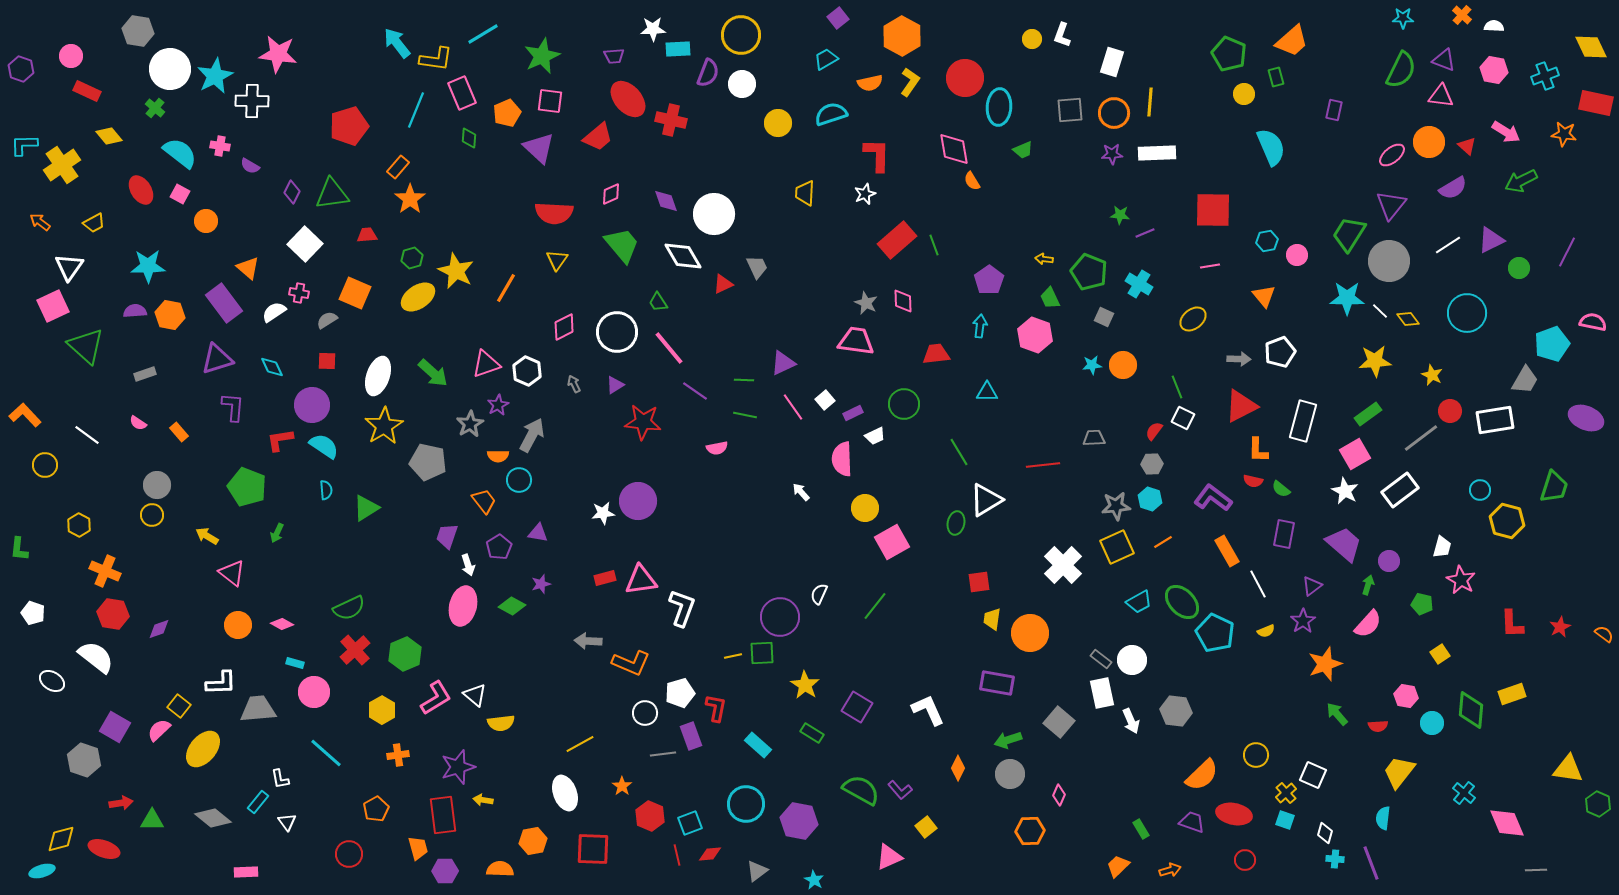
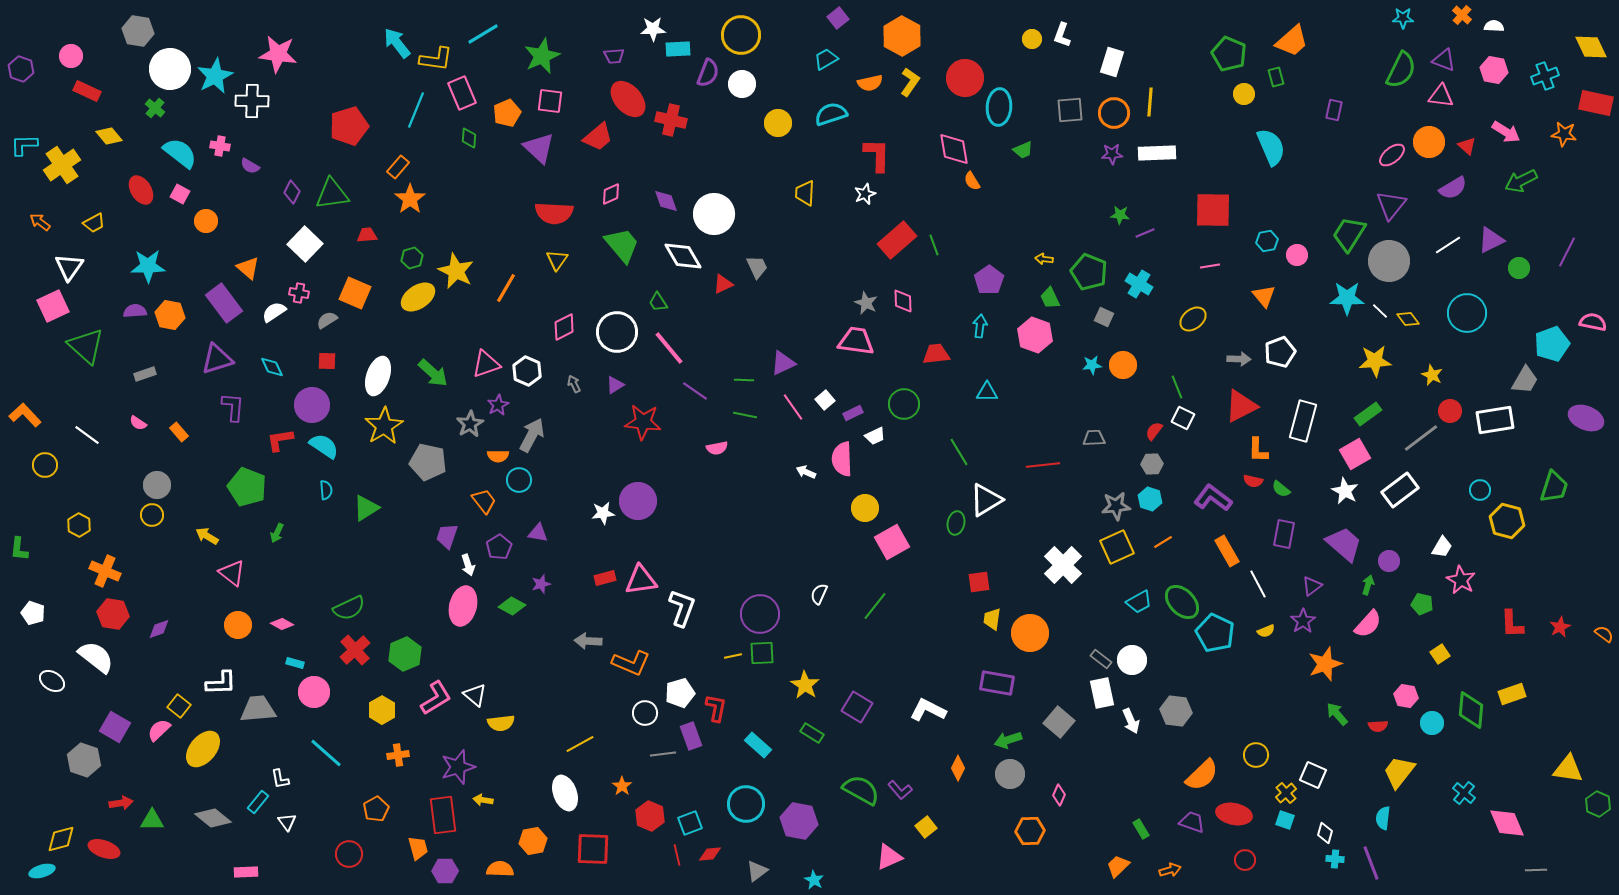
white arrow at (801, 492): moved 5 px right, 20 px up; rotated 24 degrees counterclockwise
white trapezoid at (1442, 547): rotated 15 degrees clockwise
purple circle at (780, 617): moved 20 px left, 3 px up
white L-shape at (928, 710): rotated 39 degrees counterclockwise
